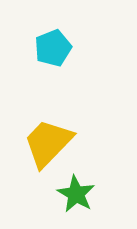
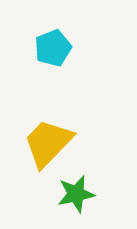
green star: rotated 30 degrees clockwise
